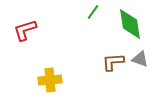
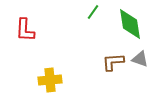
red L-shape: rotated 70 degrees counterclockwise
